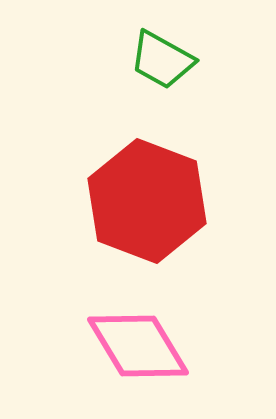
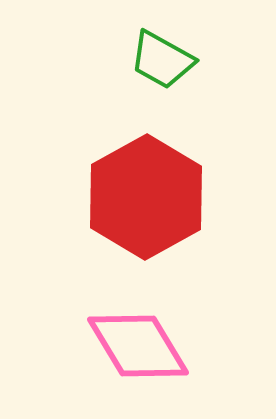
red hexagon: moved 1 px left, 4 px up; rotated 10 degrees clockwise
